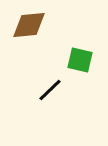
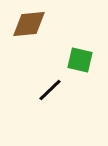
brown diamond: moved 1 px up
